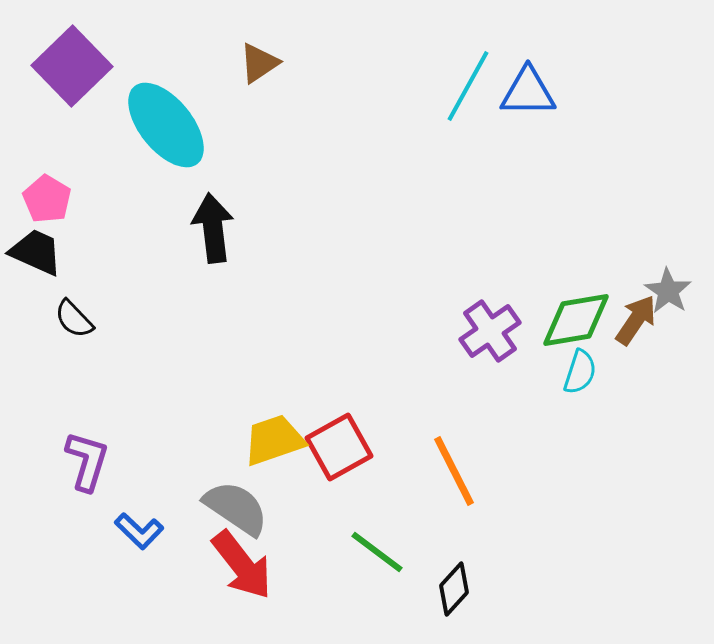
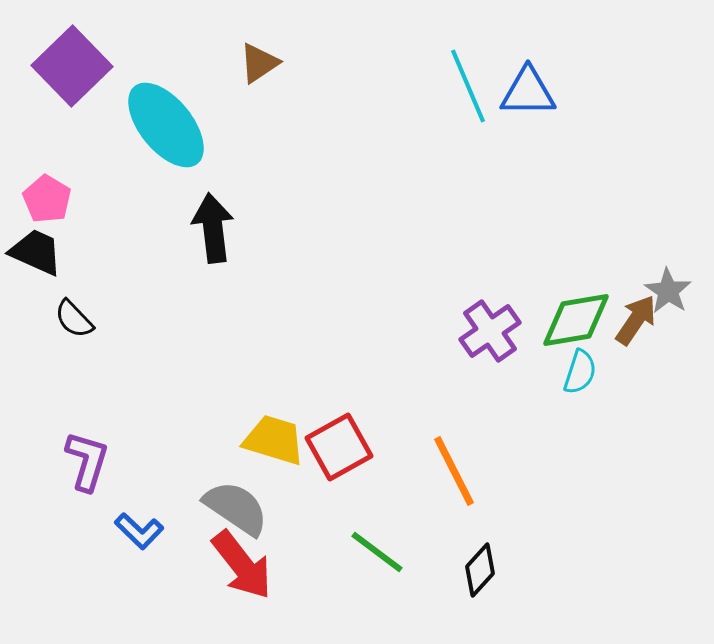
cyan line: rotated 52 degrees counterclockwise
yellow trapezoid: rotated 36 degrees clockwise
black diamond: moved 26 px right, 19 px up
